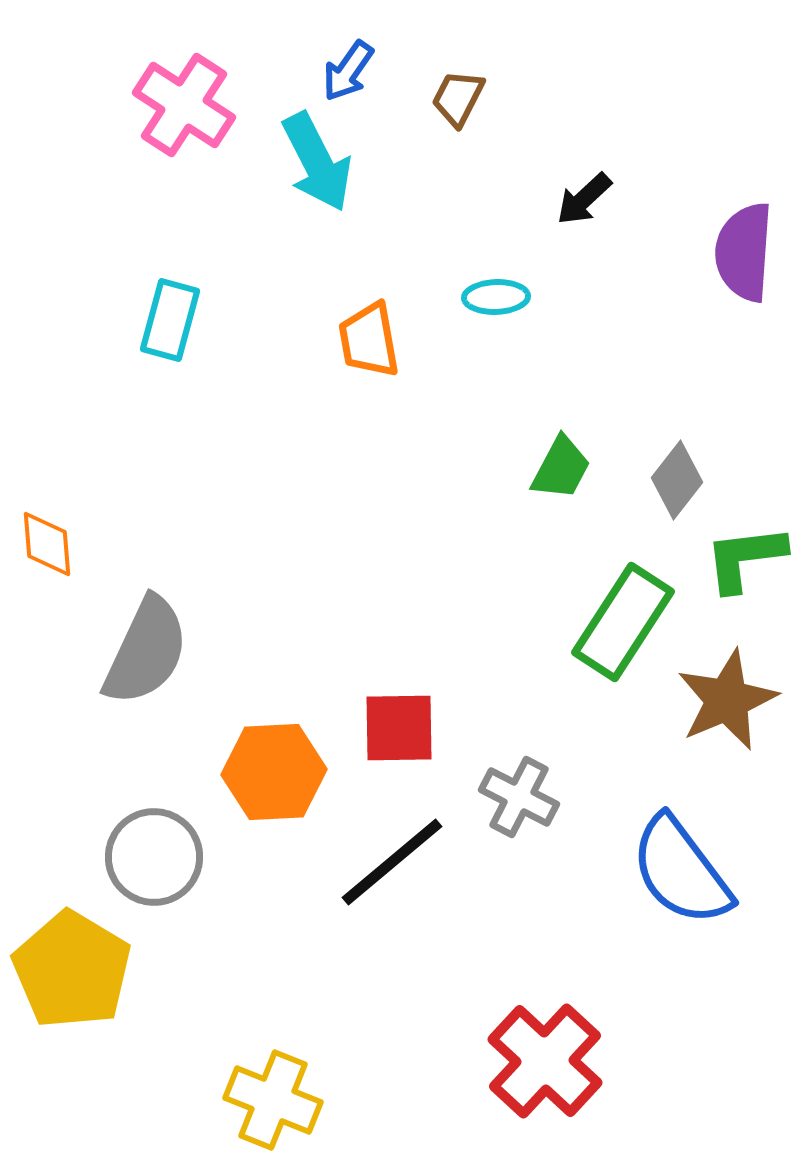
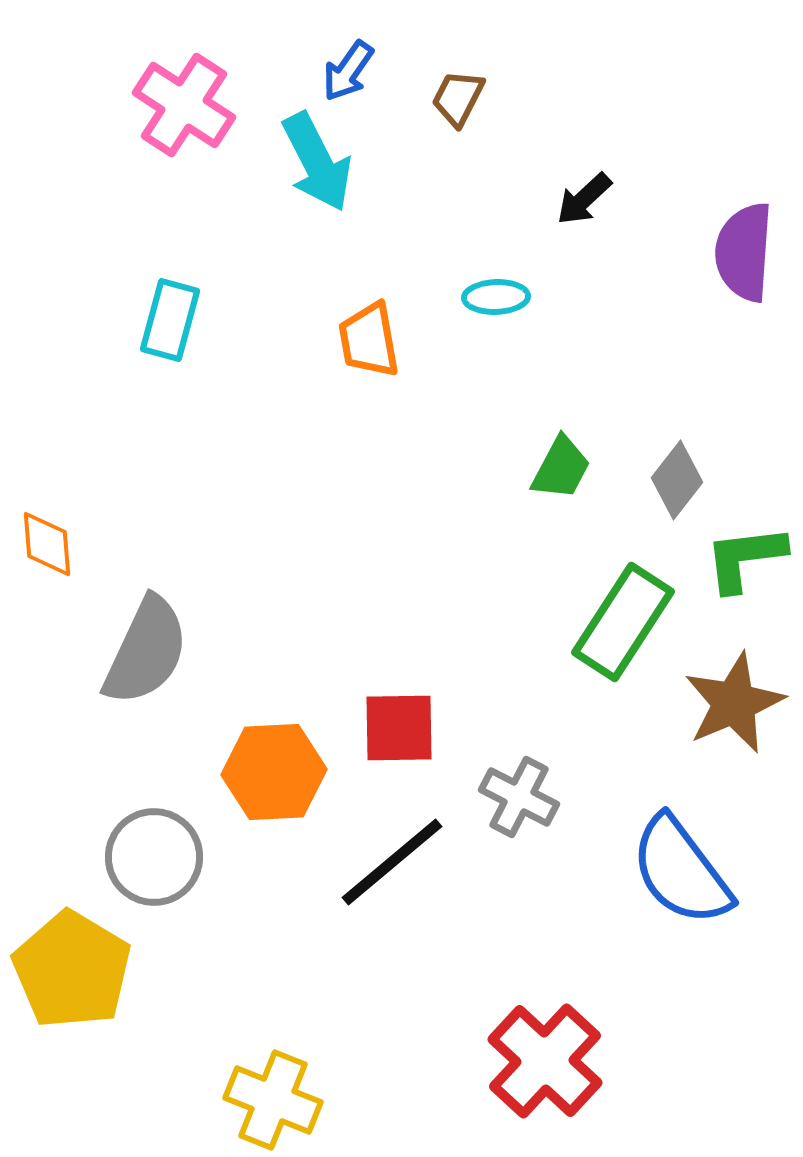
brown star: moved 7 px right, 3 px down
